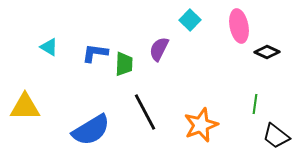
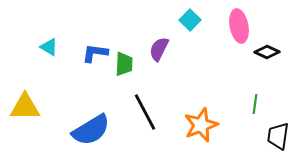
black trapezoid: moved 2 px right; rotated 60 degrees clockwise
